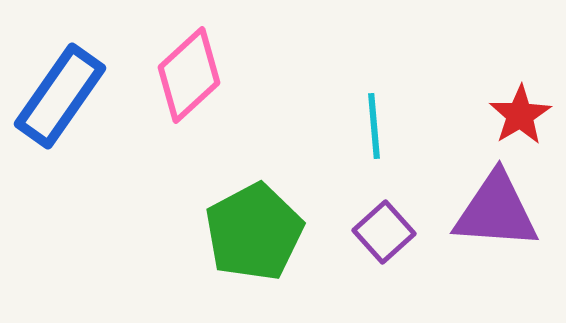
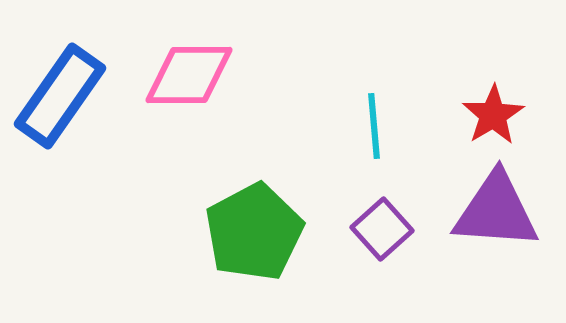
pink diamond: rotated 42 degrees clockwise
red star: moved 27 px left
purple square: moved 2 px left, 3 px up
